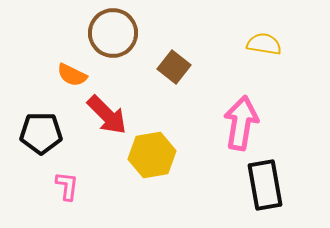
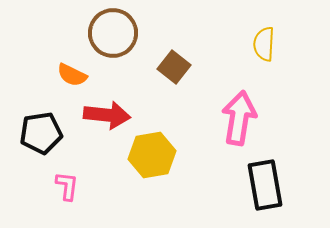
yellow semicircle: rotated 96 degrees counterclockwise
red arrow: rotated 39 degrees counterclockwise
pink arrow: moved 2 px left, 5 px up
black pentagon: rotated 9 degrees counterclockwise
